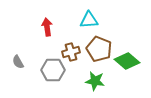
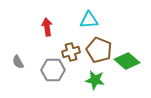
brown pentagon: moved 1 px down
green star: moved 1 px up
